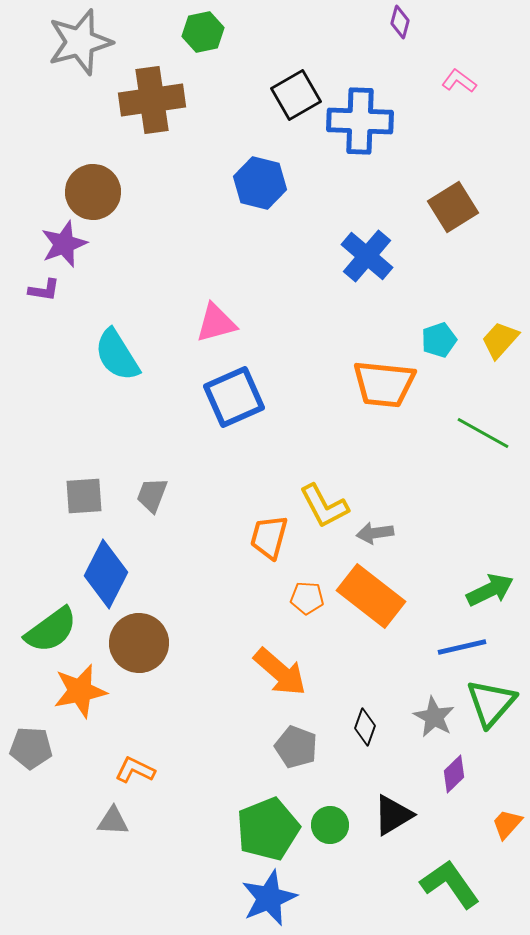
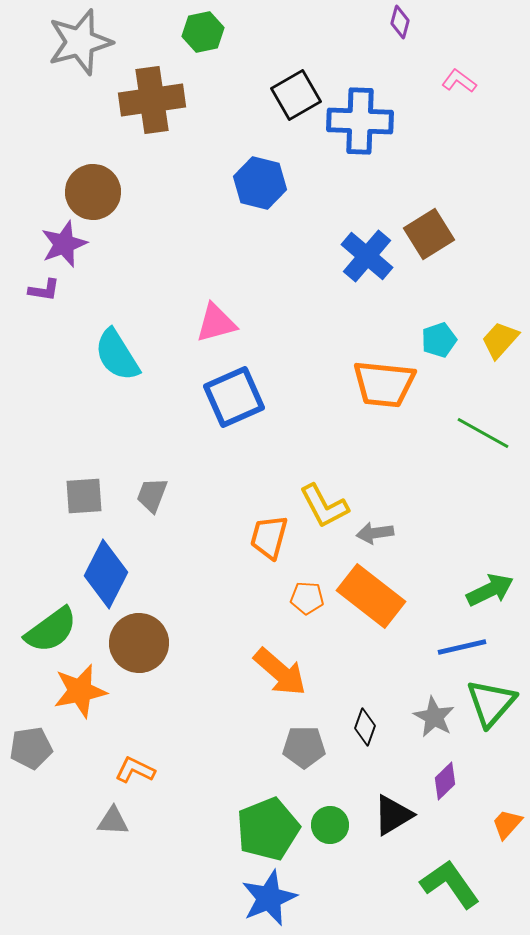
brown square at (453, 207): moved 24 px left, 27 px down
gray pentagon at (296, 747): moved 8 px right; rotated 21 degrees counterclockwise
gray pentagon at (31, 748): rotated 12 degrees counterclockwise
purple diamond at (454, 774): moved 9 px left, 7 px down
